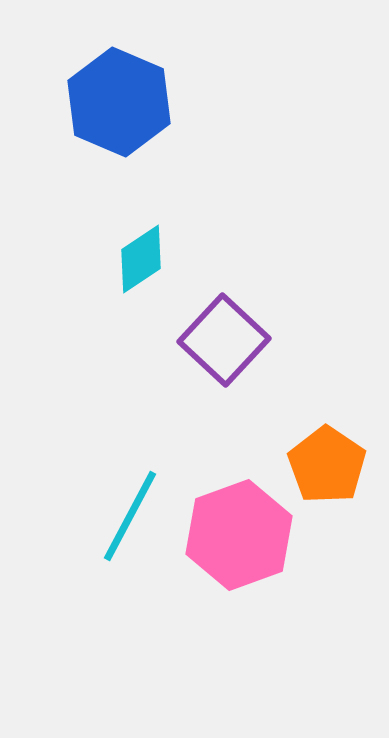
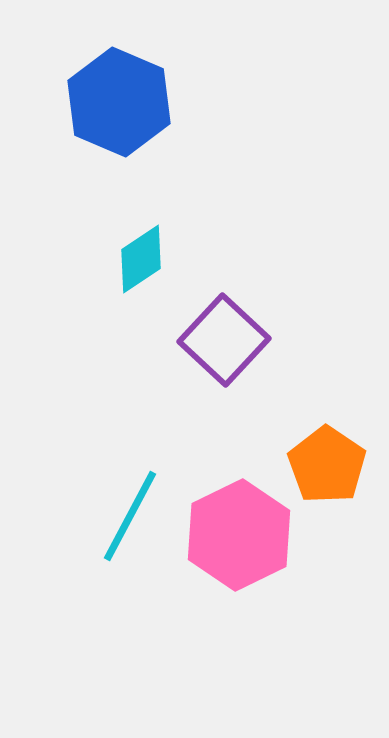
pink hexagon: rotated 6 degrees counterclockwise
